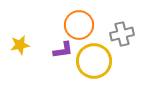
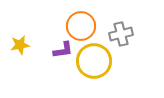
orange circle: moved 2 px right, 1 px down
gray cross: moved 1 px left
